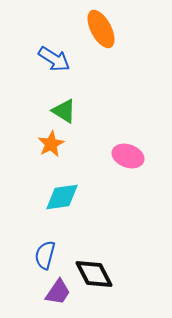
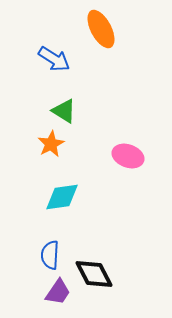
blue semicircle: moved 5 px right; rotated 12 degrees counterclockwise
